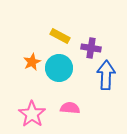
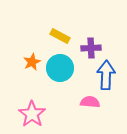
purple cross: rotated 12 degrees counterclockwise
cyan circle: moved 1 px right
pink semicircle: moved 20 px right, 6 px up
